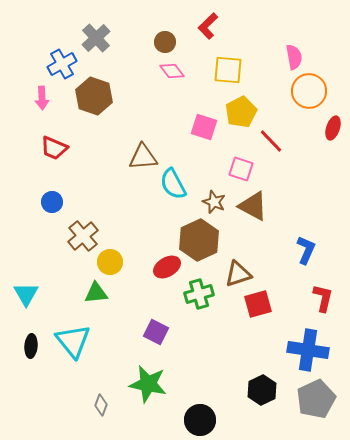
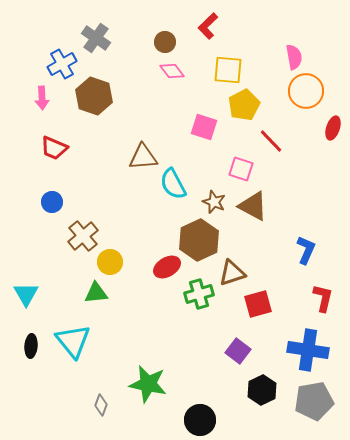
gray cross at (96, 38): rotated 12 degrees counterclockwise
orange circle at (309, 91): moved 3 px left
yellow pentagon at (241, 112): moved 3 px right, 7 px up
brown triangle at (238, 274): moved 6 px left, 1 px up
purple square at (156, 332): moved 82 px right, 19 px down; rotated 10 degrees clockwise
gray pentagon at (316, 399): moved 2 px left, 2 px down; rotated 15 degrees clockwise
